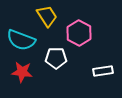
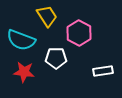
red star: moved 2 px right
